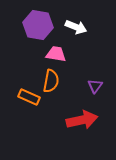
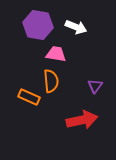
orange semicircle: rotated 15 degrees counterclockwise
